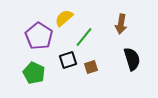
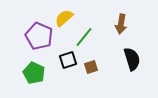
purple pentagon: rotated 8 degrees counterclockwise
